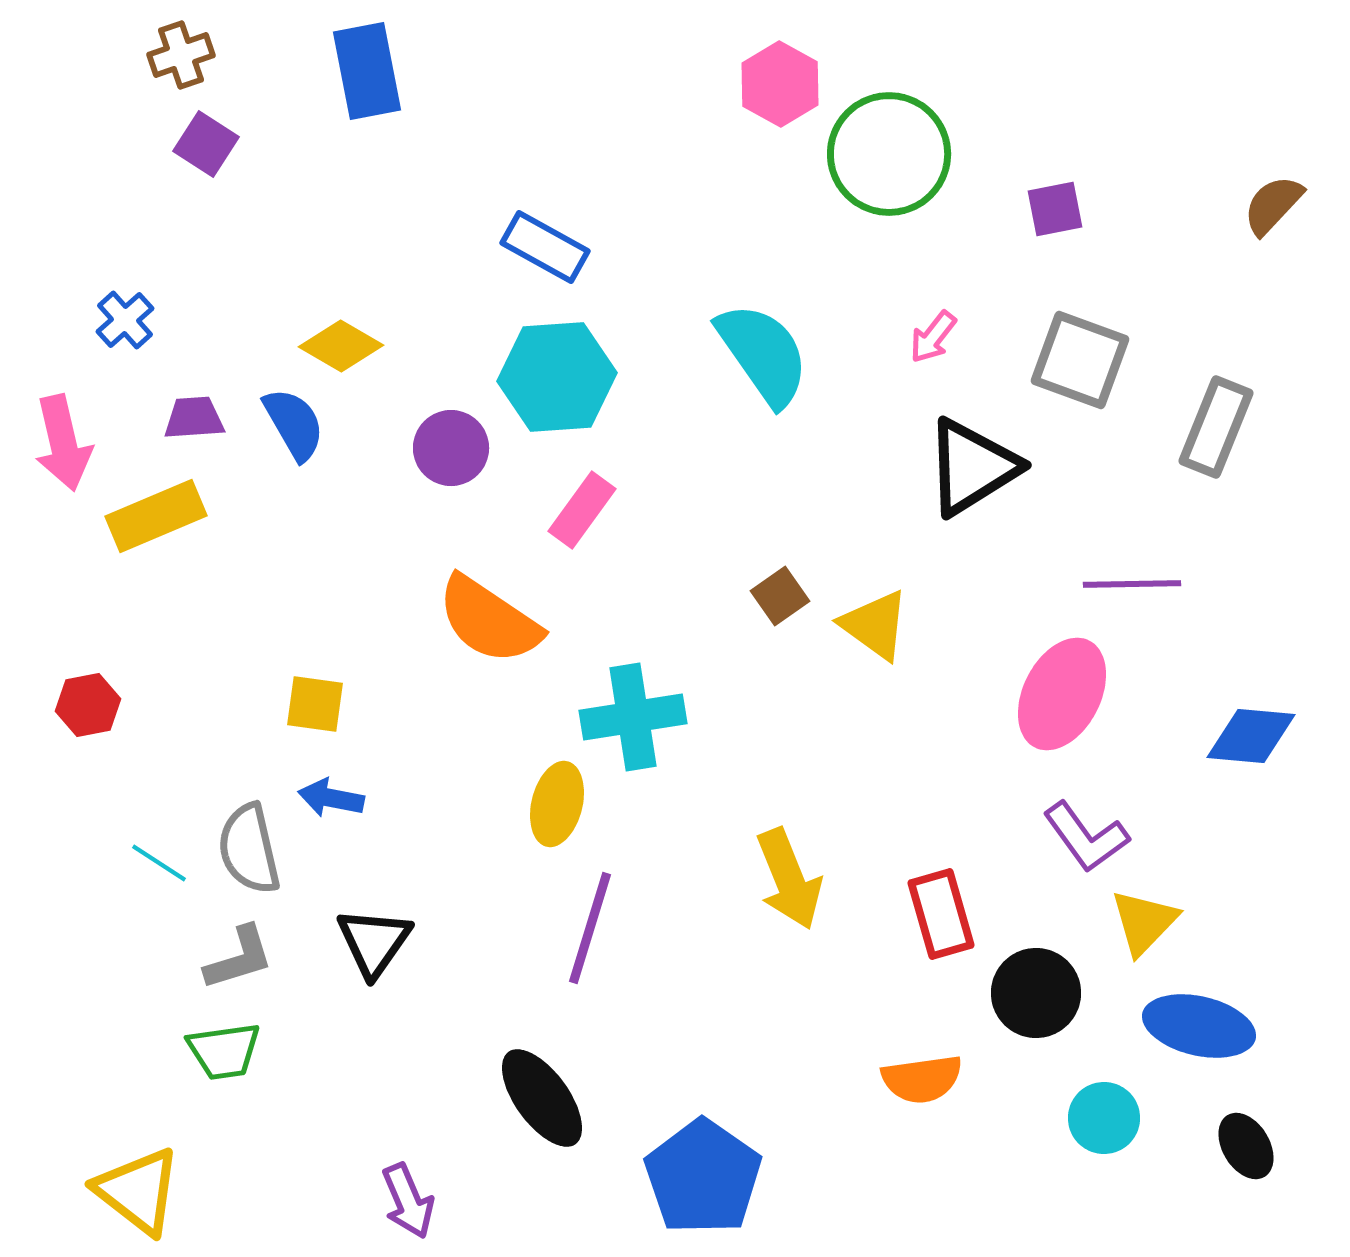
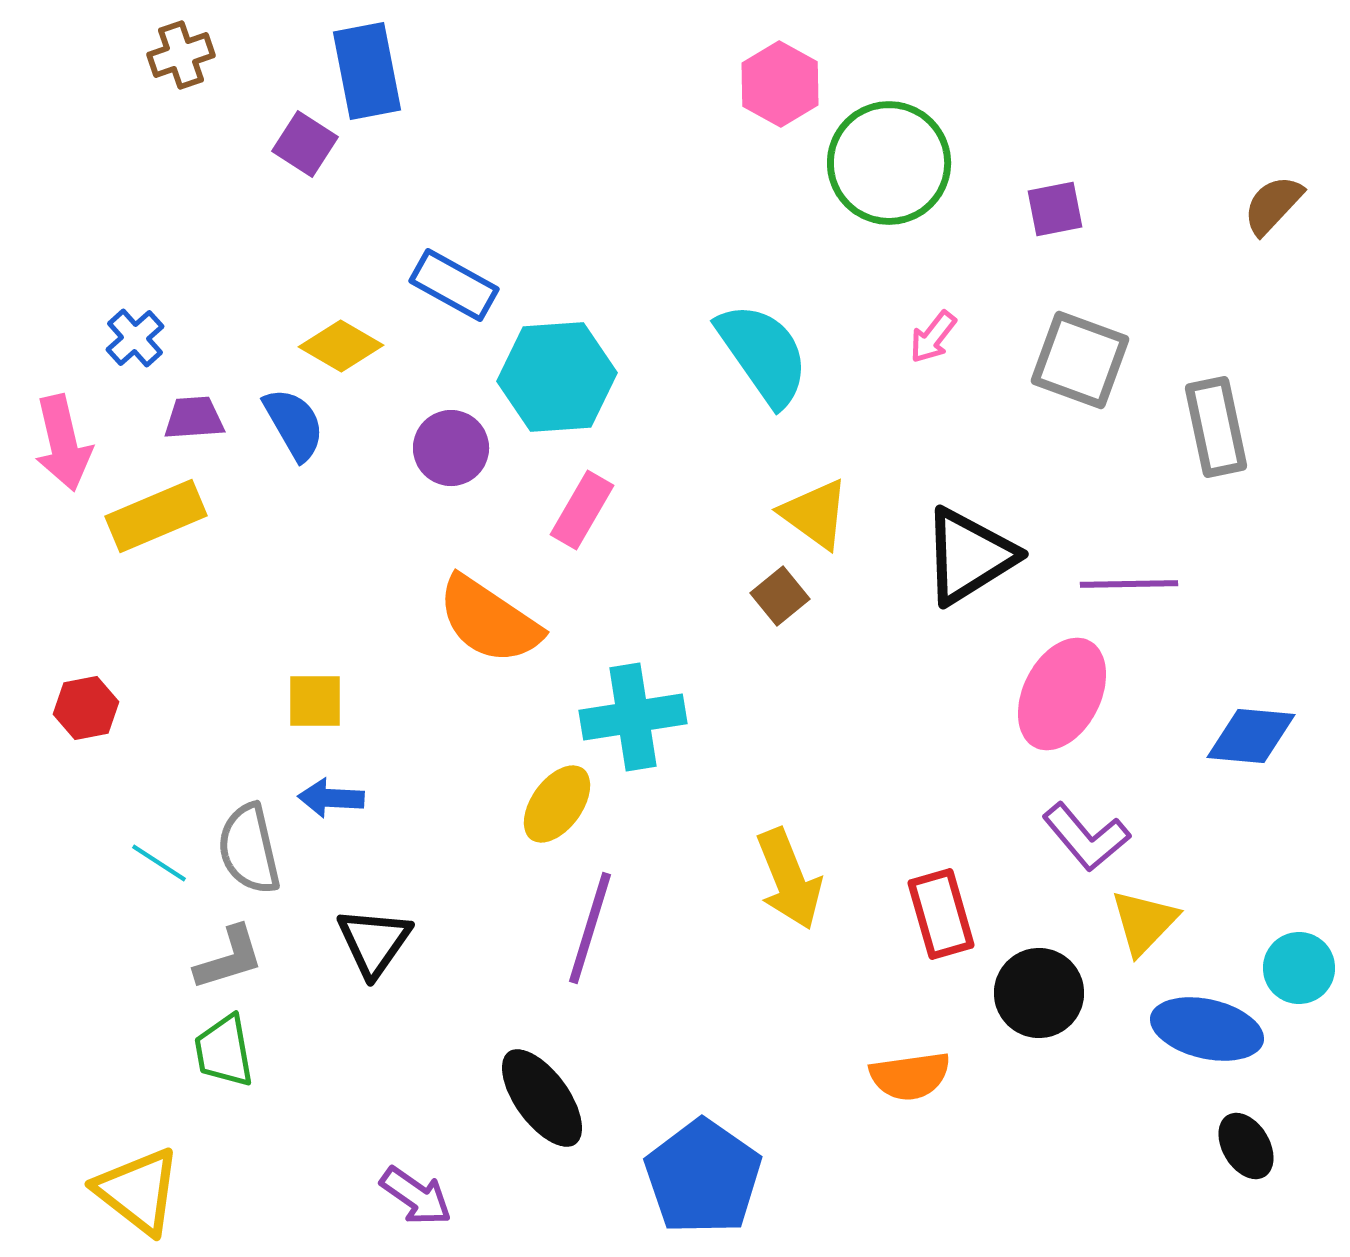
purple square at (206, 144): moved 99 px right
green circle at (889, 154): moved 9 px down
blue rectangle at (545, 247): moved 91 px left, 38 px down
blue cross at (125, 320): moved 10 px right, 18 px down
gray rectangle at (1216, 427): rotated 34 degrees counterclockwise
black triangle at (972, 467): moved 3 px left, 89 px down
pink rectangle at (582, 510): rotated 6 degrees counterclockwise
purple line at (1132, 584): moved 3 px left
brown square at (780, 596): rotated 4 degrees counterclockwise
yellow triangle at (875, 625): moved 60 px left, 111 px up
yellow square at (315, 704): moved 3 px up; rotated 8 degrees counterclockwise
red hexagon at (88, 705): moved 2 px left, 3 px down
blue arrow at (331, 798): rotated 8 degrees counterclockwise
yellow ellipse at (557, 804): rotated 22 degrees clockwise
purple L-shape at (1086, 837): rotated 4 degrees counterclockwise
gray L-shape at (239, 958): moved 10 px left
black circle at (1036, 993): moved 3 px right
blue ellipse at (1199, 1026): moved 8 px right, 3 px down
green trapezoid at (224, 1051): rotated 88 degrees clockwise
orange semicircle at (922, 1079): moved 12 px left, 3 px up
cyan circle at (1104, 1118): moved 195 px right, 150 px up
purple arrow at (408, 1201): moved 8 px right, 5 px up; rotated 32 degrees counterclockwise
